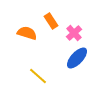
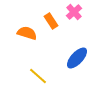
pink cross: moved 21 px up
